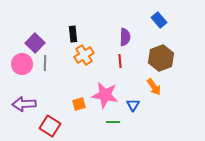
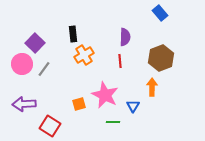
blue rectangle: moved 1 px right, 7 px up
gray line: moved 1 px left, 6 px down; rotated 35 degrees clockwise
orange arrow: moved 2 px left; rotated 144 degrees counterclockwise
pink star: rotated 16 degrees clockwise
blue triangle: moved 1 px down
